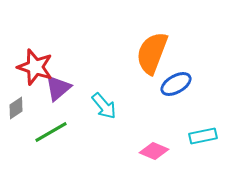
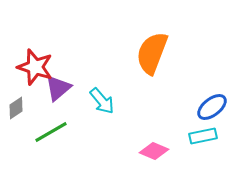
blue ellipse: moved 36 px right, 23 px down; rotated 8 degrees counterclockwise
cyan arrow: moved 2 px left, 5 px up
